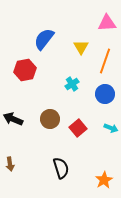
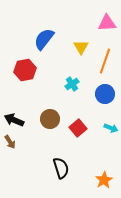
black arrow: moved 1 px right, 1 px down
brown arrow: moved 22 px up; rotated 24 degrees counterclockwise
